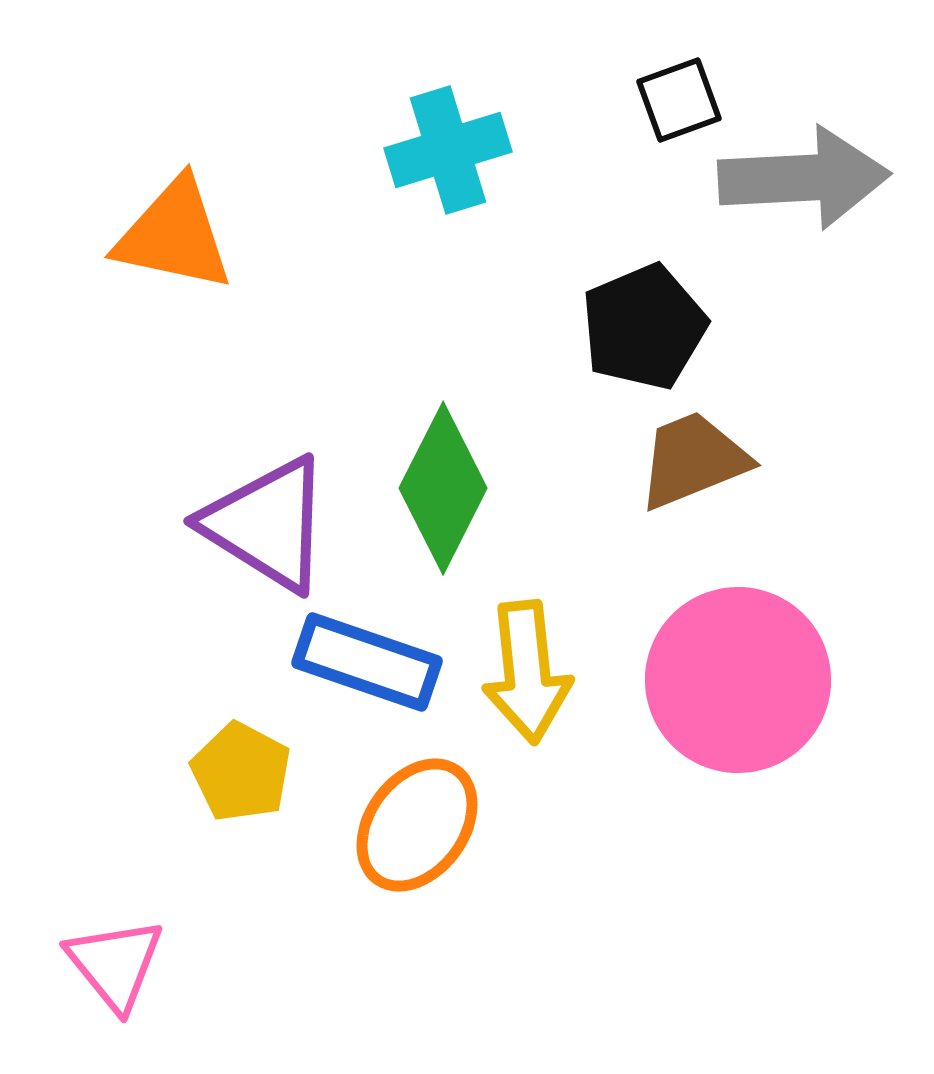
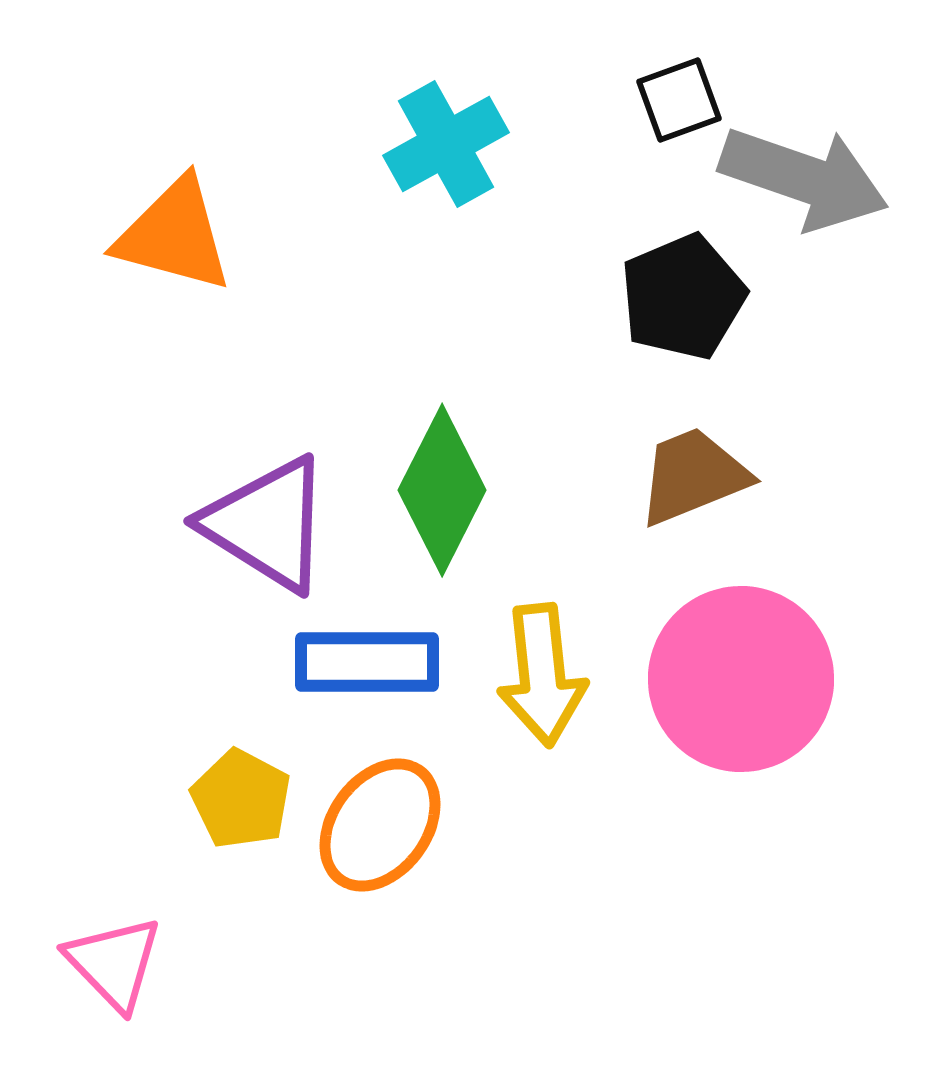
cyan cross: moved 2 px left, 6 px up; rotated 12 degrees counterclockwise
gray arrow: rotated 22 degrees clockwise
orange triangle: rotated 3 degrees clockwise
black pentagon: moved 39 px right, 30 px up
brown trapezoid: moved 16 px down
green diamond: moved 1 px left, 2 px down
blue rectangle: rotated 19 degrees counterclockwise
yellow arrow: moved 15 px right, 3 px down
pink circle: moved 3 px right, 1 px up
yellow pentagon: moved 27 px down
orange ellipse: moved 37 px left
pink triangle: moved 1 px left, 1 px up; rotated 5 degrees counterclockwise
